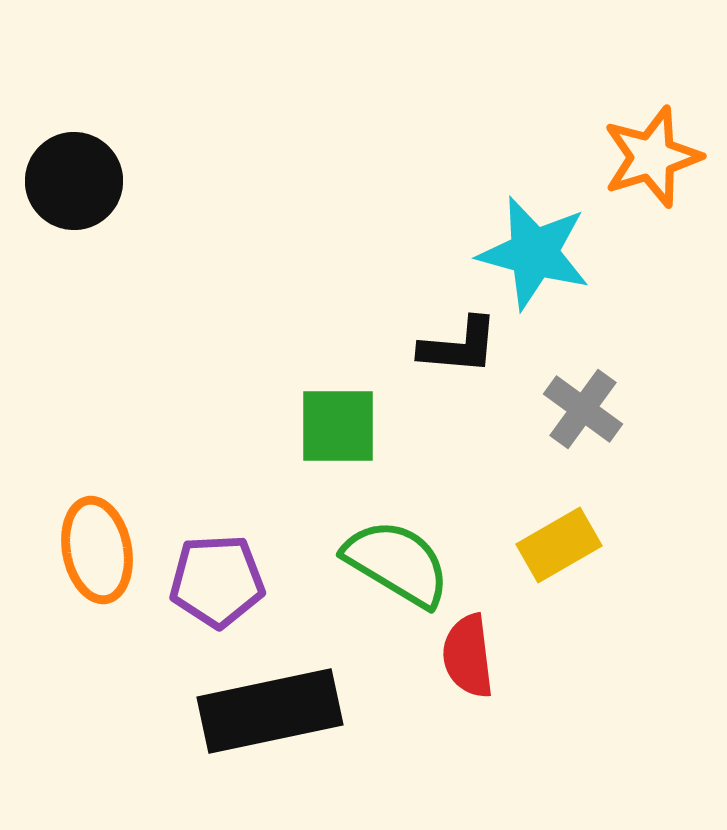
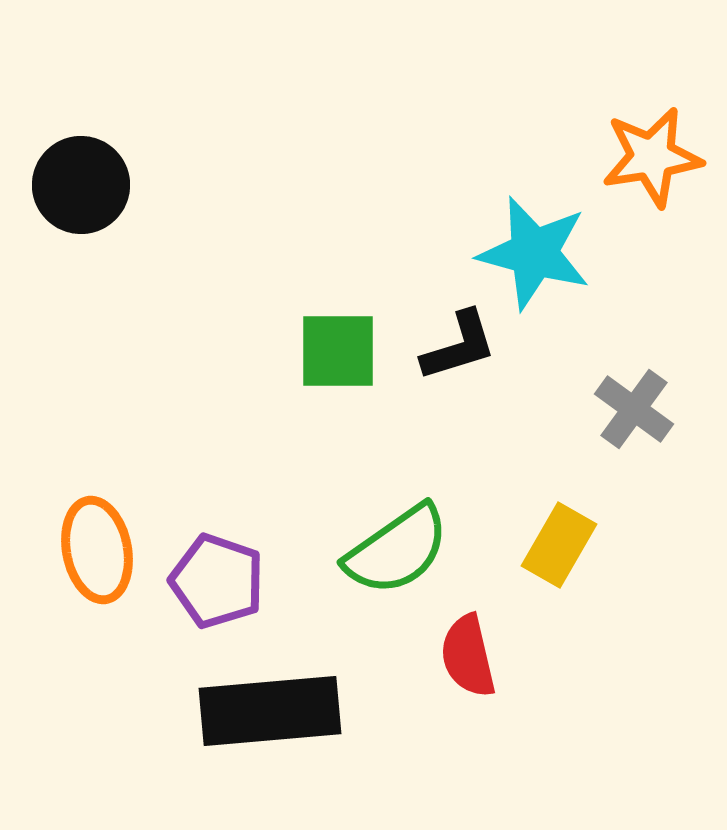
orange star: rotated 8 degrees clockwise
black circle: moved 7 px right, 4 px down
black L-shape: rotated 22 degrees counterclockwise
gray cross: moved 51 px right
green square: moved 75 px up
yellow rectangle: rotated 30 degrees counterclockwise
green semicircle: moved 13 px up; rotated 114 degrees clockwise
purple pentagon: rotated 22 degrees clockwise
red semicircle: rotated 6 degrees counterclockwise
black rectangle: rotated 7 degrees clockwise
